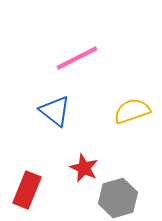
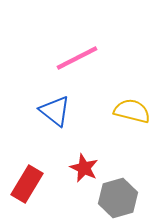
yellow semicircle: rotated 33 degrees clockwise
red rectangle: moved 6 px up; rotated 9 degrees clockwise
